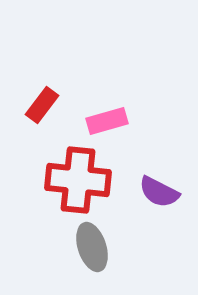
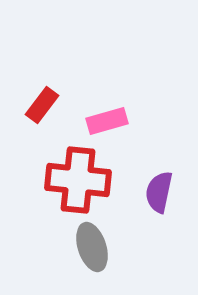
purple semicircle: rotated 75 degrees clockwise
